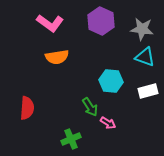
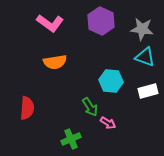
orange semicircle: moved 2 px left, 5 px down
